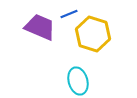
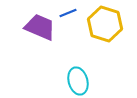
blue line: moved 1 px left, 1 px up
yellow hexagon: moved 12 px right, 10 px up
